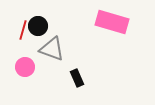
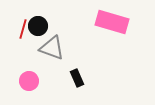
red line: moved 1 px up
gray triangle: moved 1 px up
pink circle: moved 4 px right, 14 px down
